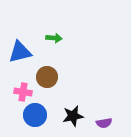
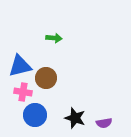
blue triangle: moved 14 px down
brown circle: moved 1 px left, 1 px down
black star: moved 2 px right, 2 px down; rotated 30 degrees clockwise
